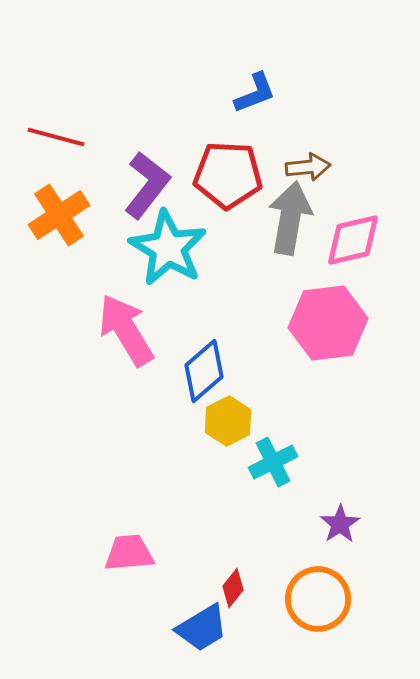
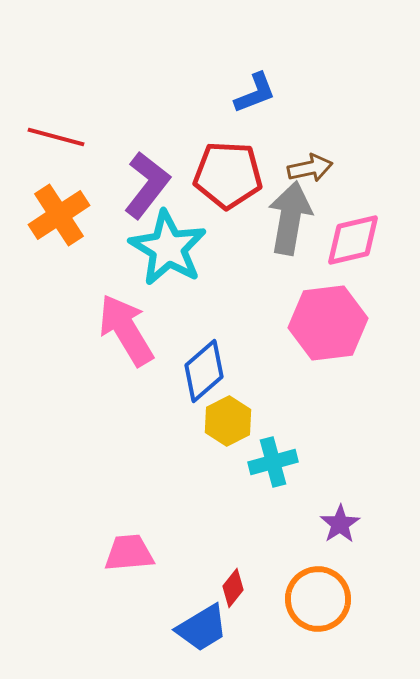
brown arrow: moved 2 px right, 1 px down; rotated 6 degrees counterclockwise
cyan cross: rotated 12 degrees clockwise
